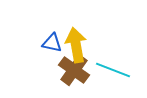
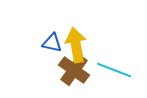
cyan line: moved 1 px right
